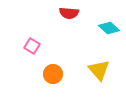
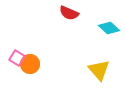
red semicircle: rotated 18 degrees clockwise
pink square: moved 15 px left, 12 px down
orange circle: moved 23 px left, 10 px up
